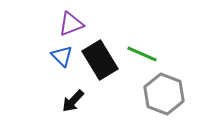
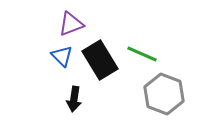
black arrow: moved 1 px right, 2 px up; rotated 35 degrees counterclockwise
